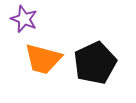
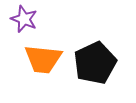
orange trapezoid: rotated 9 degrees counterclockwise
